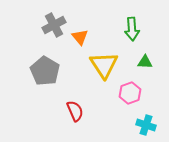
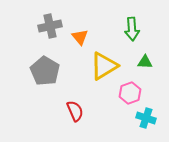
gray cross: moved 4 px left, 1 px down; rotated 15 degrees clockwise
yellow triangle: moved 1 px down; rotated 32 degrees clockwise
cyan cross: moved 7 px up
